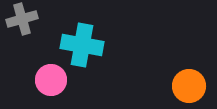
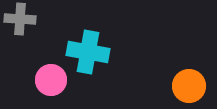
gray cross: moved 2 px left; rotated 20 degrees clockwise
cyan cross: moved 6 px right, 7 px down
